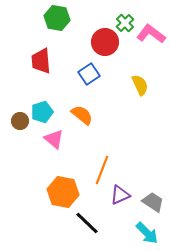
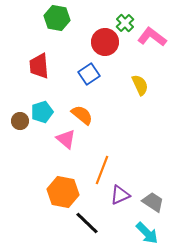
pink L-shape: moved 1 px right, 3 px down
red trapezoid: moved 2 px left, 5 px down
pink triangle: moved 12 px right
